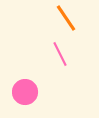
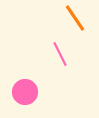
orange line: moved 9 px right
